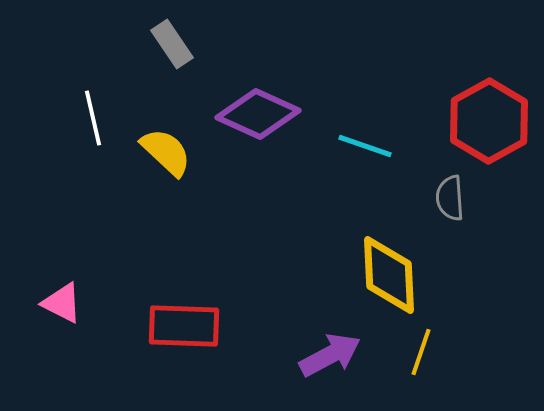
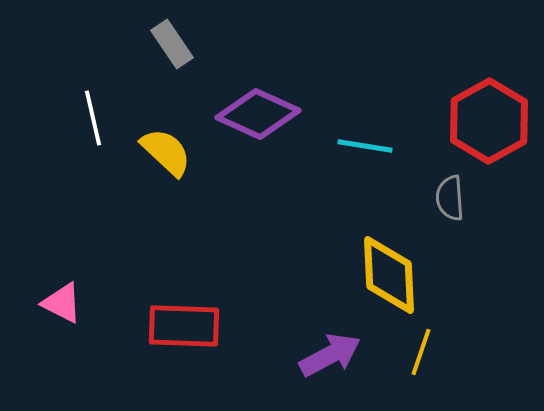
cyan line: rotated 10 degrees counterclockwise
